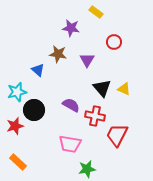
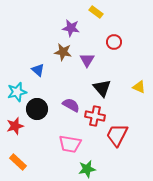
brown star: moved 5 px right, 2 px up
yellow triangle: moved 15 px right, 2 px up
black circle: moved 3 px right, 1 px up
